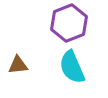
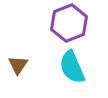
brown triangle: rotated 50 degrees counterclockwise
